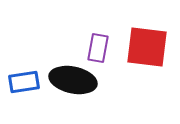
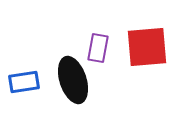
red square: rotated 12 degrees counterclockwise
black ellipse: rotated 60 degrees clockwise
